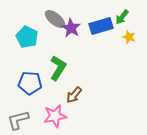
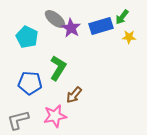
yellow star: rotated 16 degrees counterclockwise
